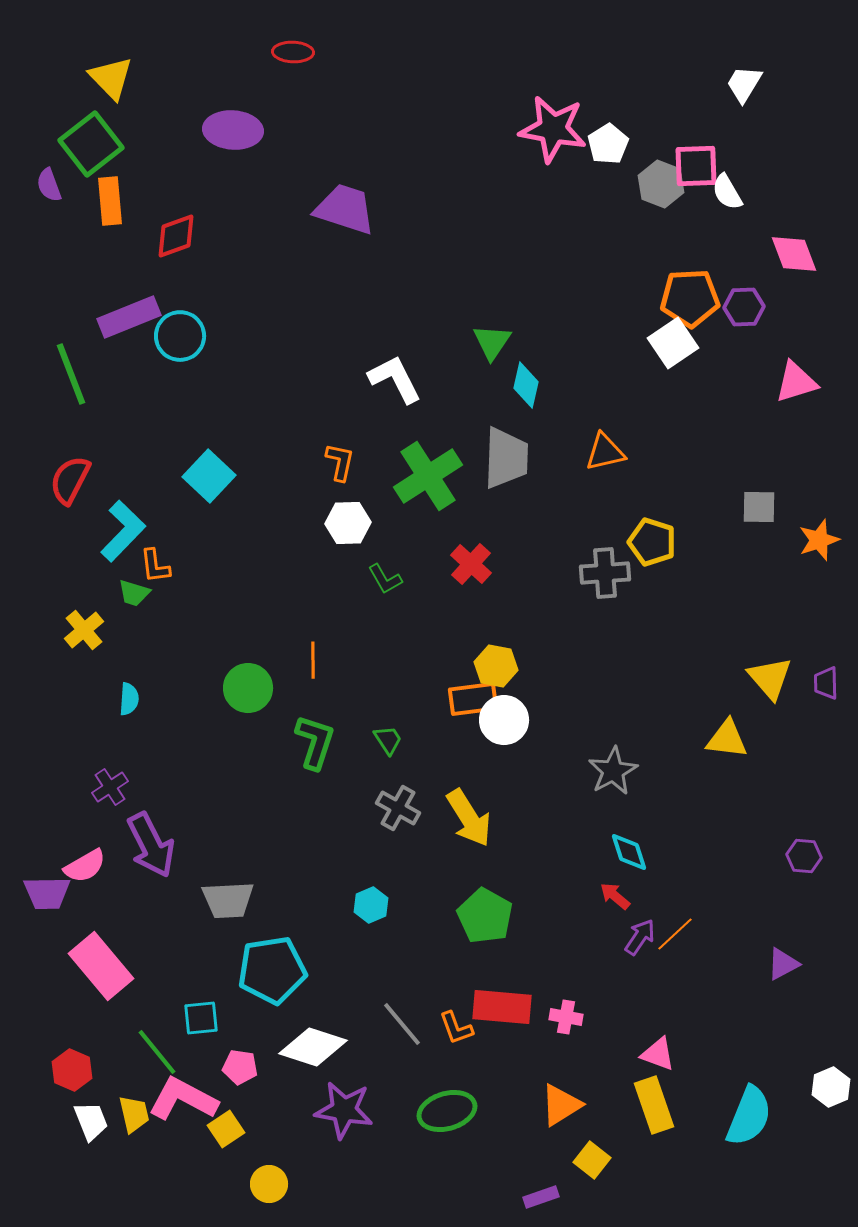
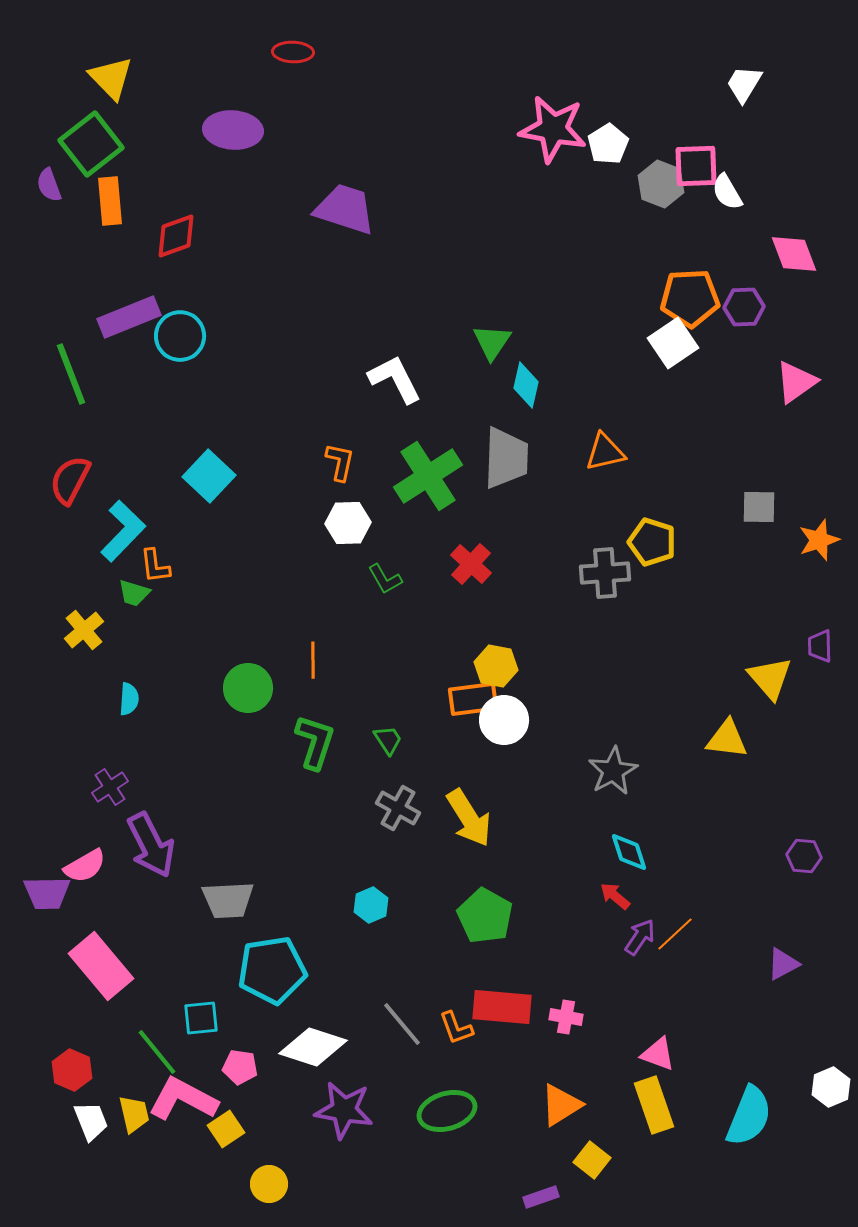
pink triangle at (796, 382): rotated 18 degrees counterclockwise
purple trapezoid at (826, 683): moved 6 px left, 37 px up
